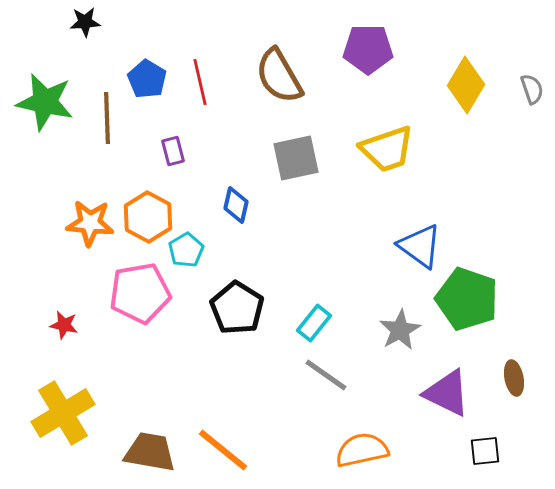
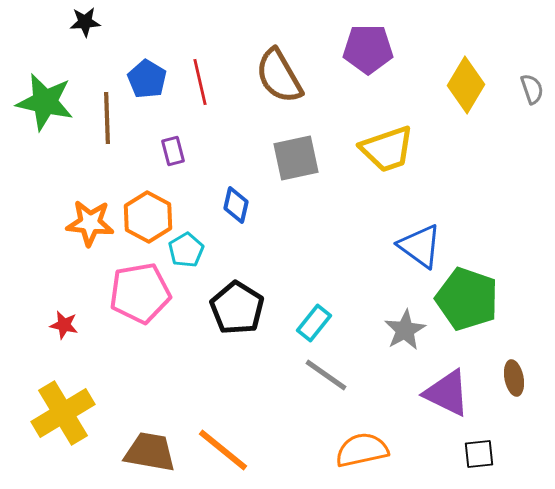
gray star: moved 5 px right
black square: moved 6 px left, 3 px down
